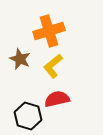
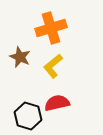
orange cross: moved 2 px right, 3 px up
brown star: moved 2 px up
red semicircle: moved 4 px down
